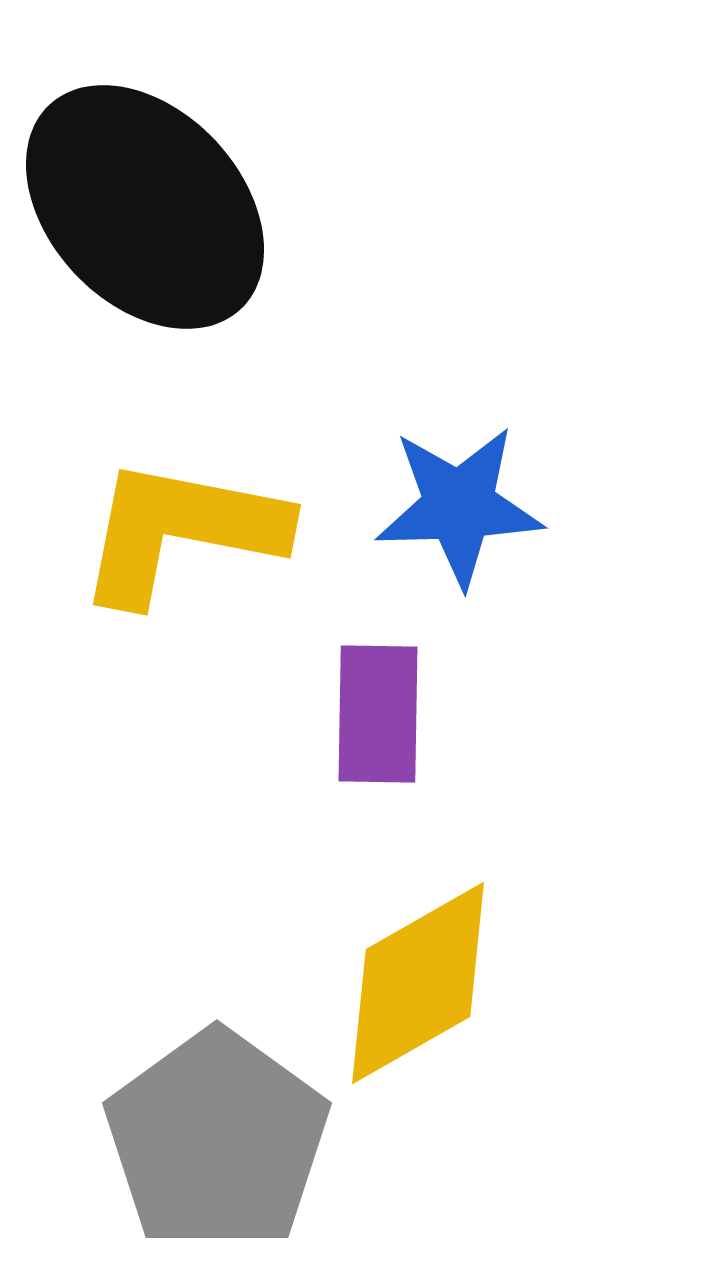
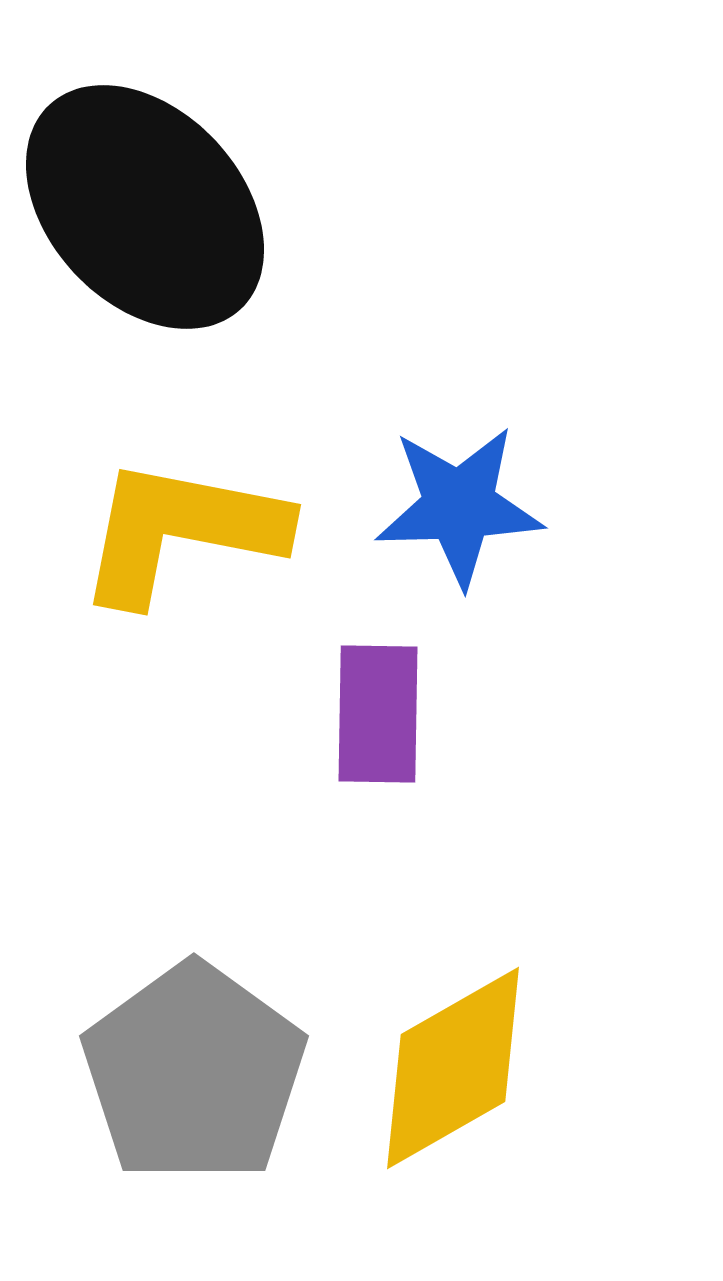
yellow diamond: moved 35 px right, 85 px down
gray pentagon: moved 23 px left, 67 px up
